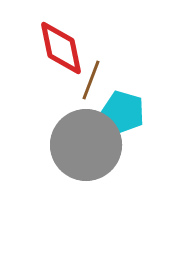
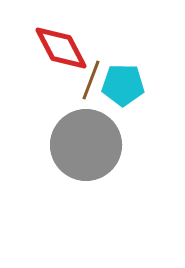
red diamond: rotated 16 degrees counterclockwise
cyan pentagon: moved 27 px up; rotated 15 degrees counterclockwise
